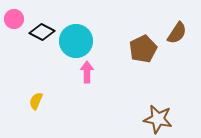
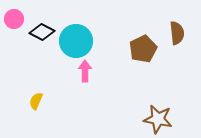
brown semicircle: rotated 40 degrees counterclockwise
pink arrow: moved 2 px left, 1 px up
